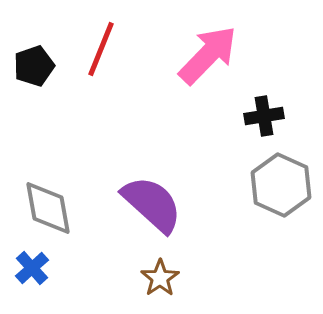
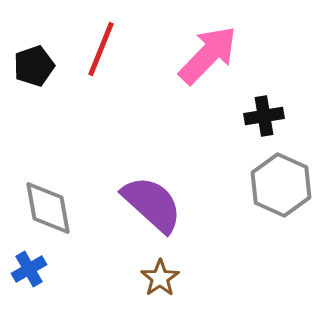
blue cross: moved 3 px left, 1 px down; rotated 12 degrees clockwise
